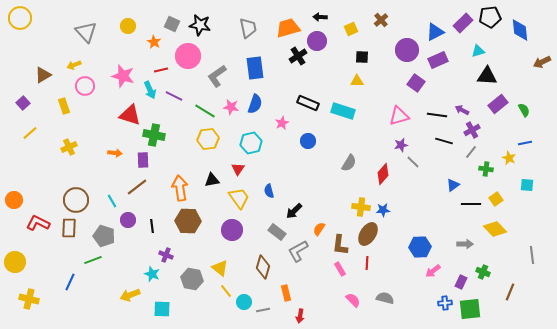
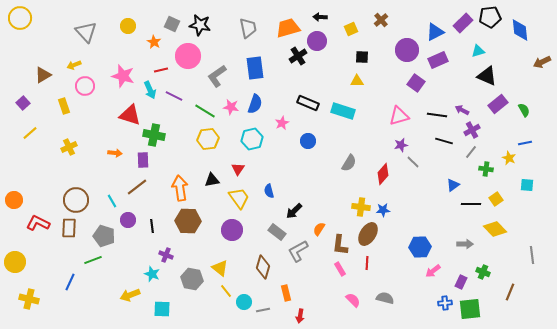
black triangle at (487, 76): rotated 20 degrees clockwise
cyan hexagon at (251, 143): moved 1 px right, 4 px up
